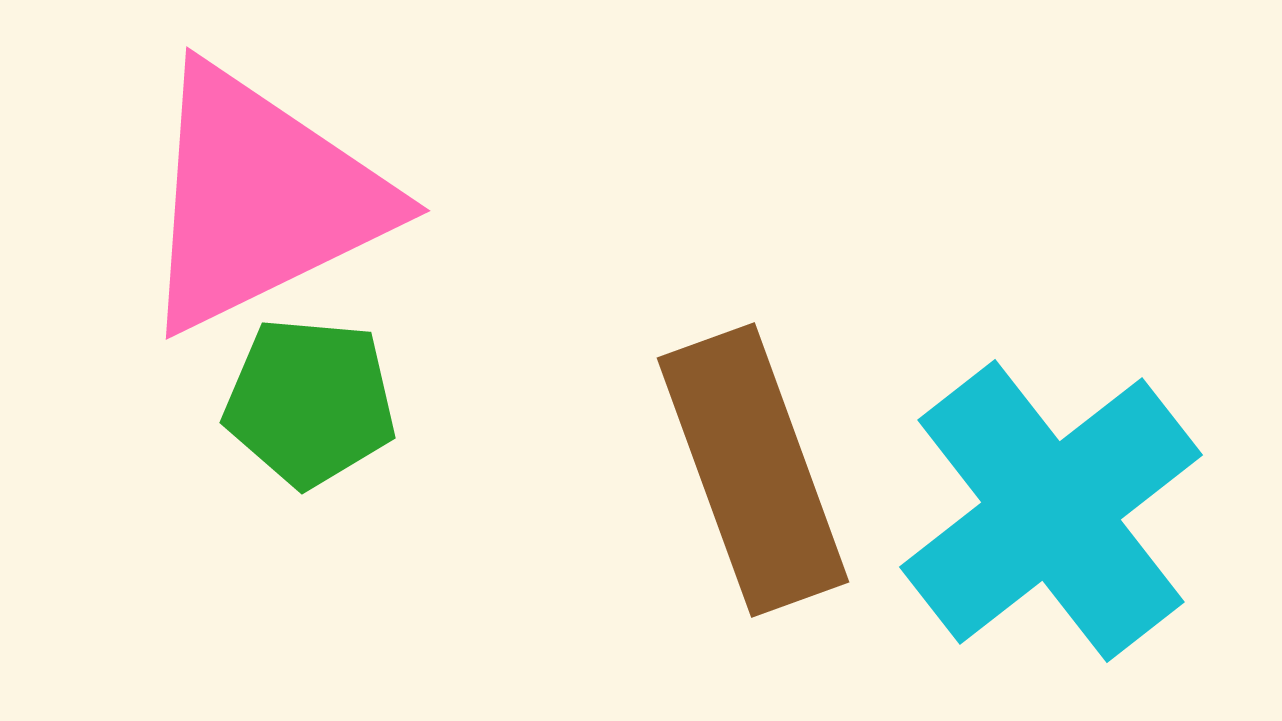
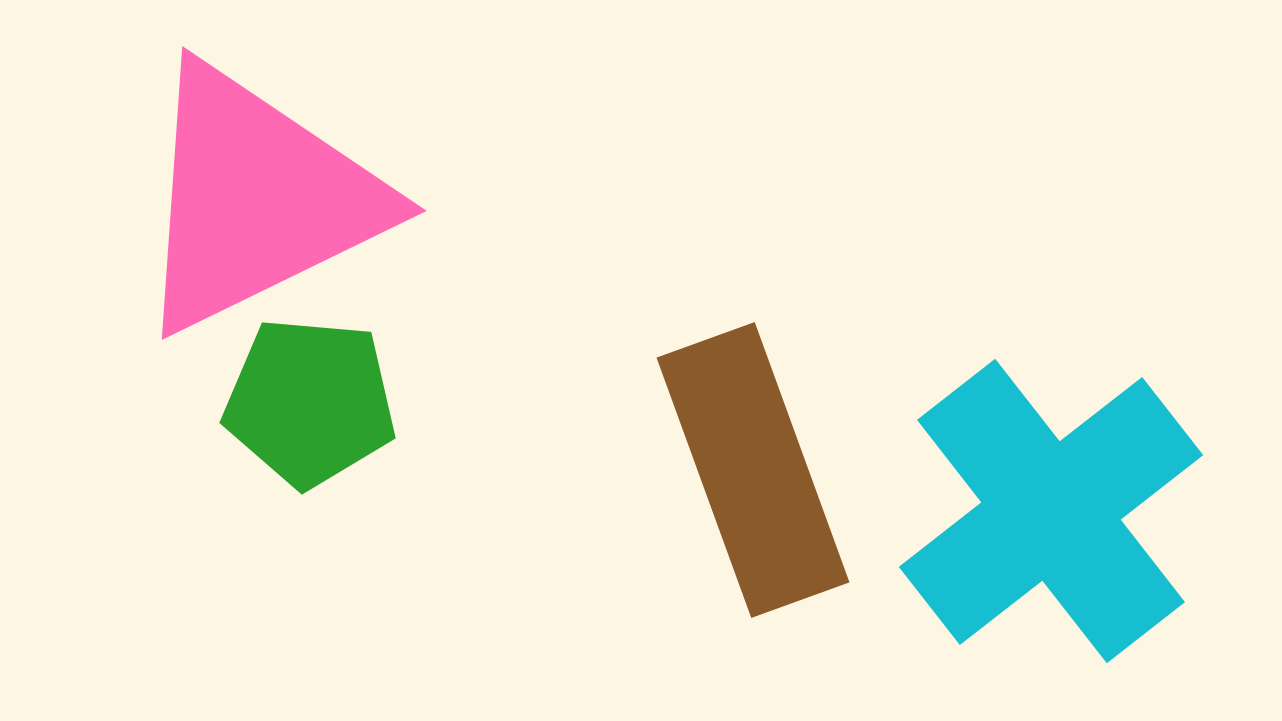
pink triangle: moved 4 px left
